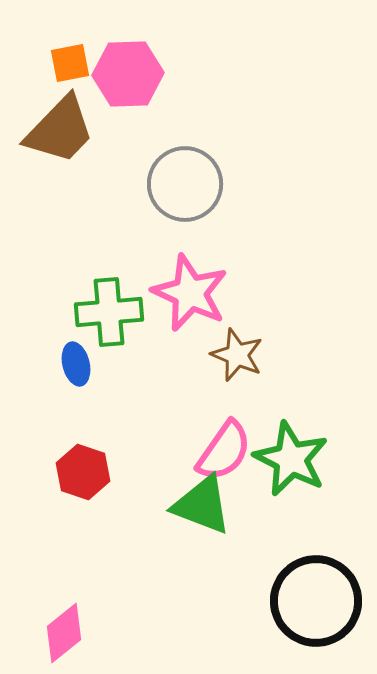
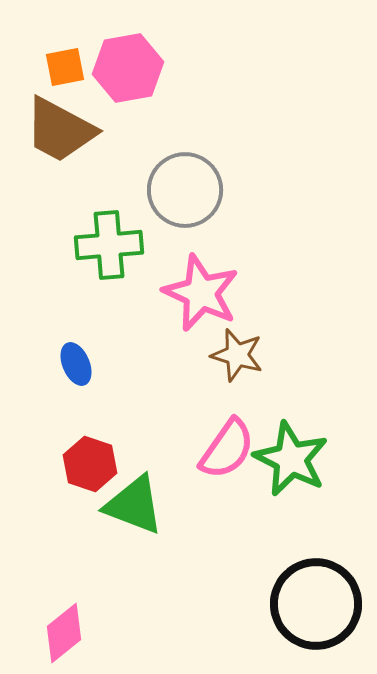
orange square: moved 5 px left, 4 px down
pink hexagon: moved 6 px up; rotated 8 degrees counterclockwise
brown trapezoid: rotated 74 degrees clockwise
gray circle: moved 6 px down
pink star: moved 11 px right
green cross: moved 67 px up
brown star: rotated 6 degrees counterclockwise
blue ellipse: rotated 9 degrees counterclockwise
pink semicircle: moved 3 px right, 2 px up
red hexagon: moved 7 px right, 8 px up
green triangle: moved 68 px left
black circle: moved 3 px down
